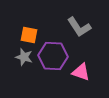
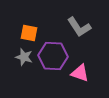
orange square: moved 2 px up
pink triangle: moved 1 px left, 1 px down
